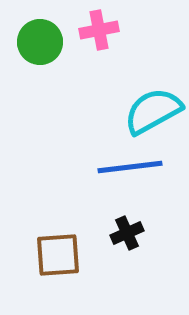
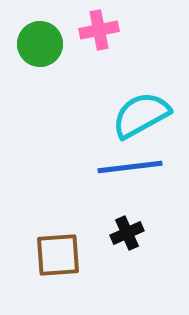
green circle: moved 2 px down
cyan semicircle: moved 12 px left, 4 px down
